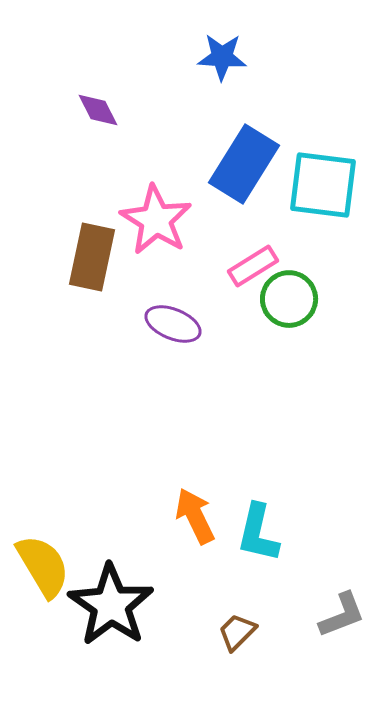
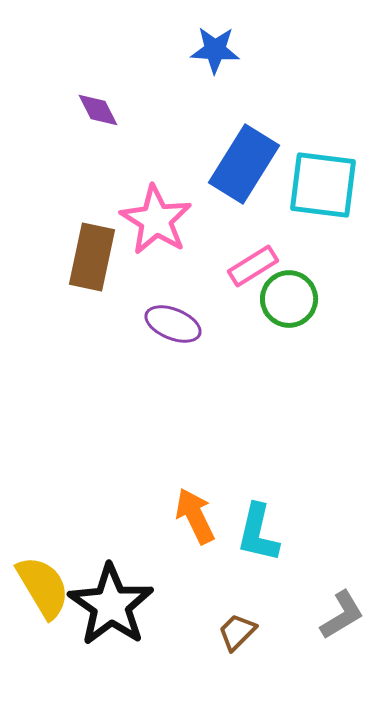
blue star: moved 7 px left, 7 px up
yellow semicircle: moved 21 px down
gray L-shape: rotated 10 degrees counterclockwise
